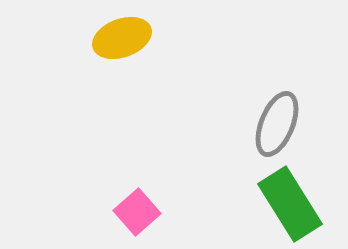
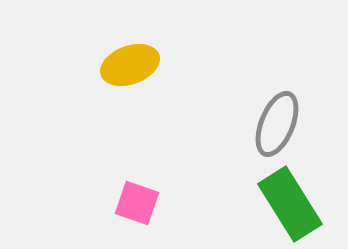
yellow ellipse: moved 8 px right, 27 px down
pink square: moved 9 px up; rotated 30 degrees counterclockwise
